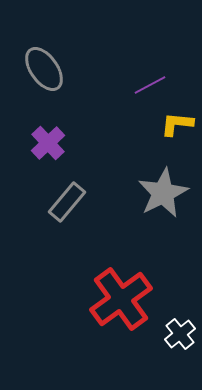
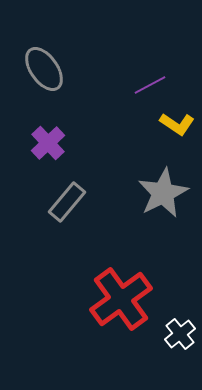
yellow L-shape: rotated 152 degrees counterclockwise
